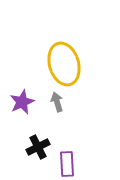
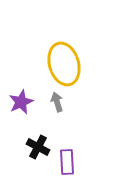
purple star: moved 1 px left
black cross: rotated 35 degrees counterclockwise
purple rectangle: moved 2 px up
